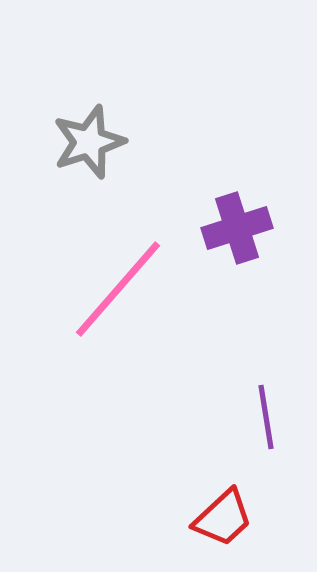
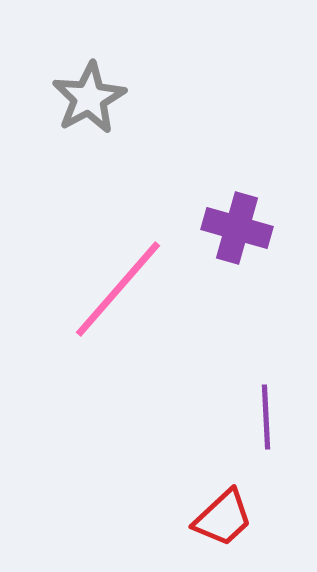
gray star: moved 44 px up; rotated 10 degrees counterclockwise
purple cross: rotated 34 degrees clockwise
purple line: rotated 6 degrees clockwise
